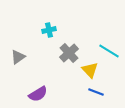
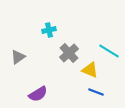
yellow triangle: rotated 24 degrees counterclockwise
